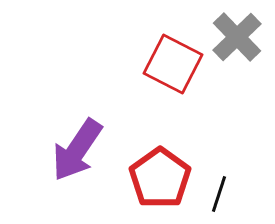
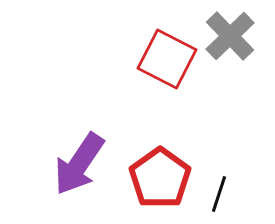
gray cross: moved 7 px left, 1 px up
red square: moved 6 px left, 5 px up
purple arrow: moved 2 px right, 14 px down
